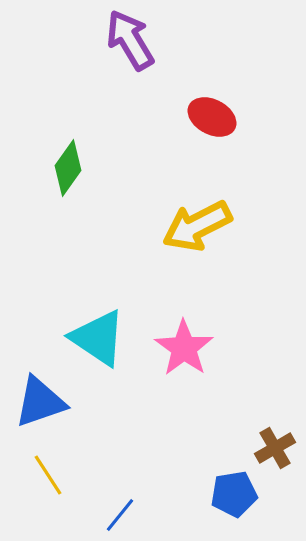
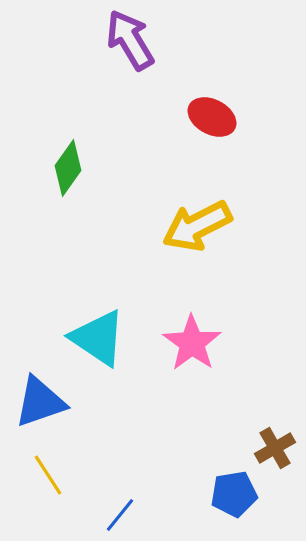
pink star: moved 8 px right, 5 px up
